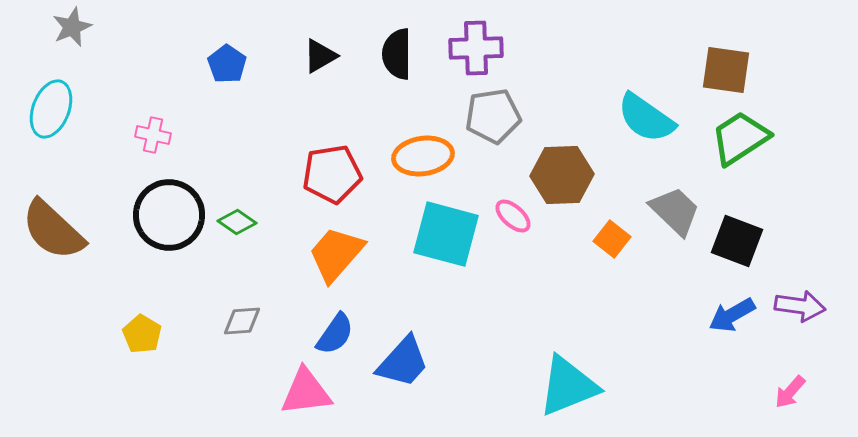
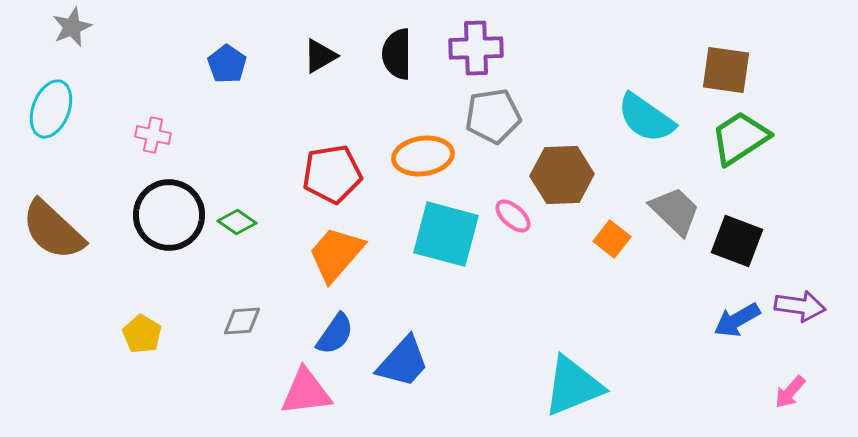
blue arrow: moved 5 px right, 5 px down
cyan triangle: moved 5 px right
